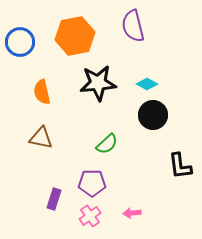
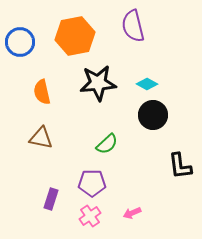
purple rectangle: moved 3 px left
pink arrow: rotated 18 degrees counterclockwise
